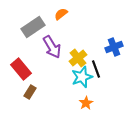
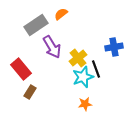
gray rectangle: moved 3 px right, 2 px up
blue cross: rotated 12 degrees clockwise
cyan star: moved 1 px right
orange star: moved 1 px left, 1 px down; rotated 24 degrees clockwise
